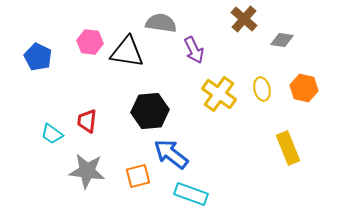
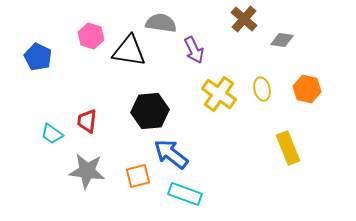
pink hexagon: moved 1 px right, 6 px up; rotated 10 degrees clockwise
black triangle: moved 2 px right, 1 px up
orange hexagon: moved 3 px right, 1 px down
cyan rectangle: moved 6 px left
